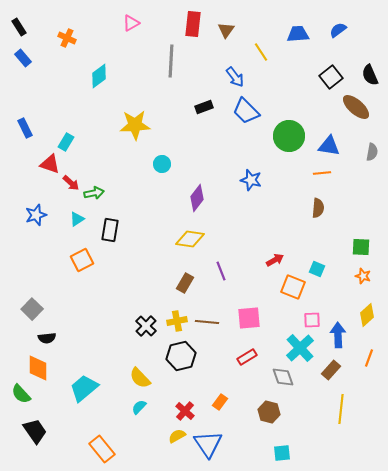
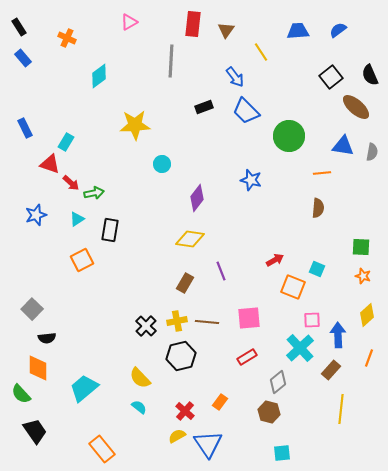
pink triangle at (131, 23): moved 2 px left, 1 px up
blue trapezoid at (298, 34): moved 3 px up
blue triangle at (329, 146): moved 14 px right
gray diamond at (283, 377): moved 5 px left, 5 px down; rotated 70 degrees clockwise
cyan semicircle at (139, 407): rotated 84 degrees clockwise
